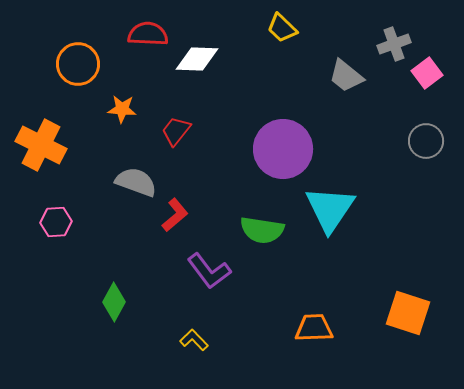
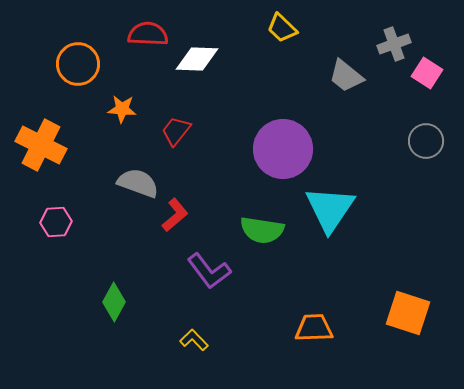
pink square: rotated 20 degrees counterclockwise
gray semicircle: moved 2 px right, 1 px down
